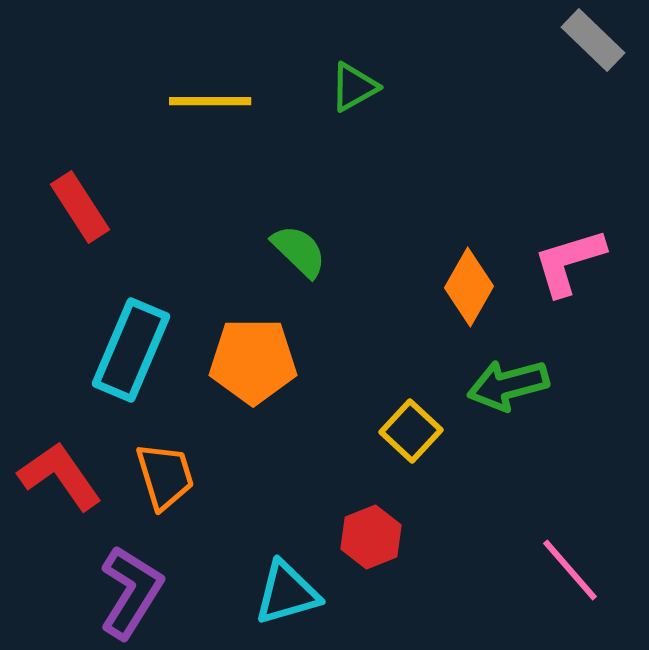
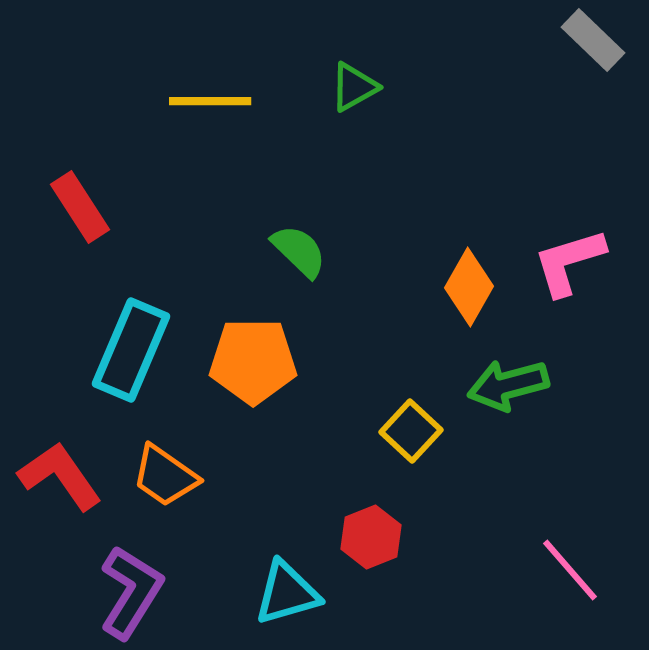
orange trapezoid: rotated 142 degrees clockwise
